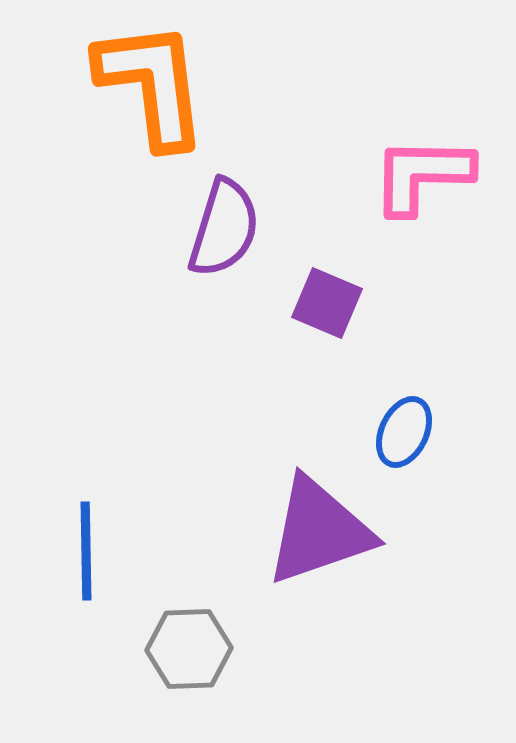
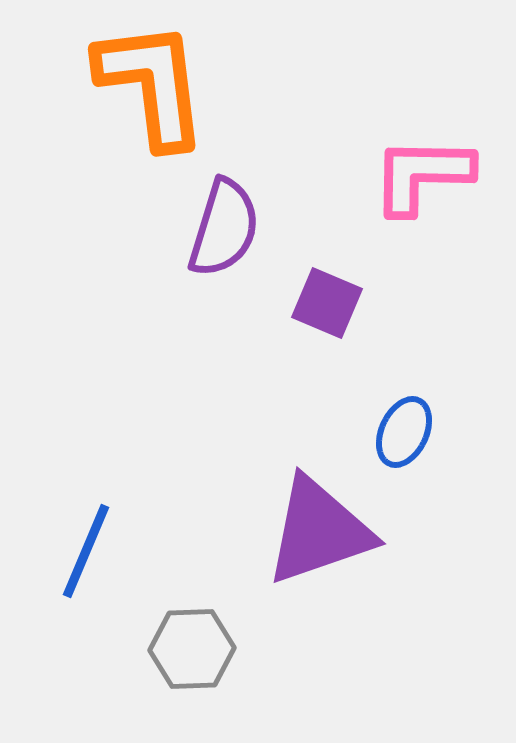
blue line: rotated 24 degrees clockwise
gray hexagon: moved 3 px right
